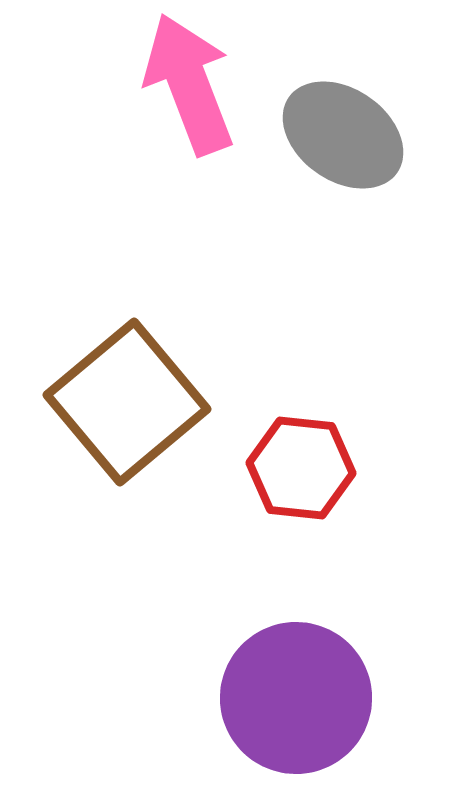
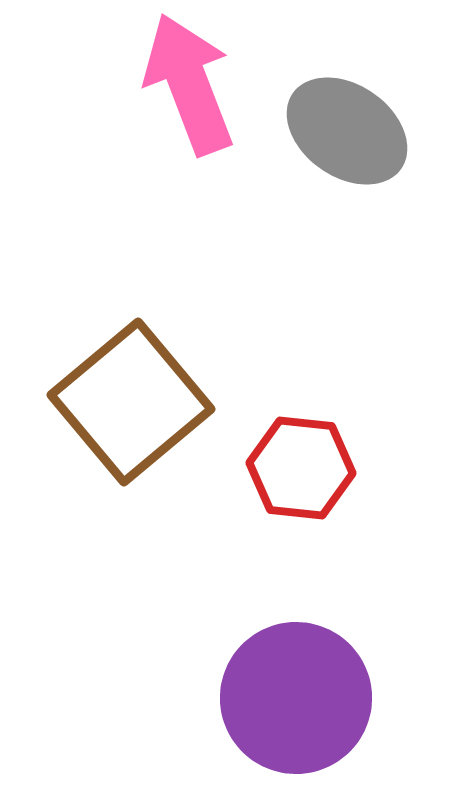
gray ellipse: moved 4 px right, 4 px up
brown square: moved 4 px right
